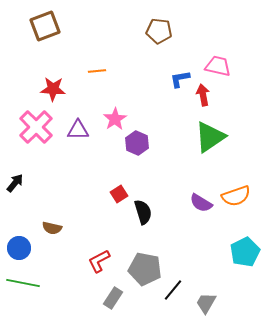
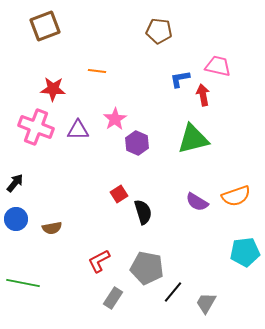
orange line: rotated 12 degrees clockwise
pink cross: rotated 24 degrees counterclockwise
green triangle: moved 17 px left, 2 px down; rotated 20 degrees clockwise
purple semicircle: moved 4 px left, 1 px up
brown semicircle: rotated 24 degrees counterclockwise
blue circle: moved 3 px left, 29 px up
cyan pentagon: rotated 20 degrees clockwise
gray pentagon: moved 2 px right, 1 px up
black line: moved 2 px down
